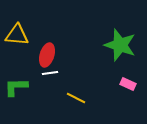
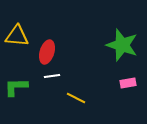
yellow triangle: moved 1 px down
green star: moved 2 px right
red ellipse: moved 3 px up
white line: moved 2 px right, 3 px down
pink rectangle: moved 1 px up; rotated 35 degrees counterclockwise
